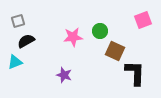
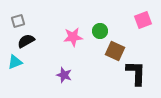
black L-shape: moved 1 px right
